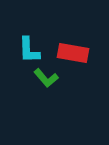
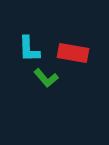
cyan L-shape: moved 1 px up
